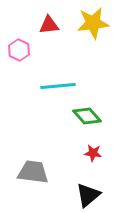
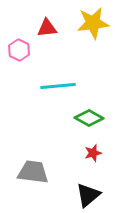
red triangle: moved 2 px left, 3 px down
green diamond: moved 2 px right, 2 px down; rotated 20 degrees counterclockwise
red star: rotated 24 degrees counterclockwise
